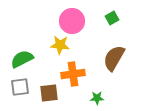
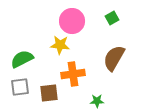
green star: moved 3 px down
